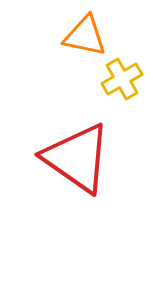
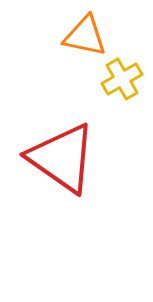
red triangle: moved 15 px left
